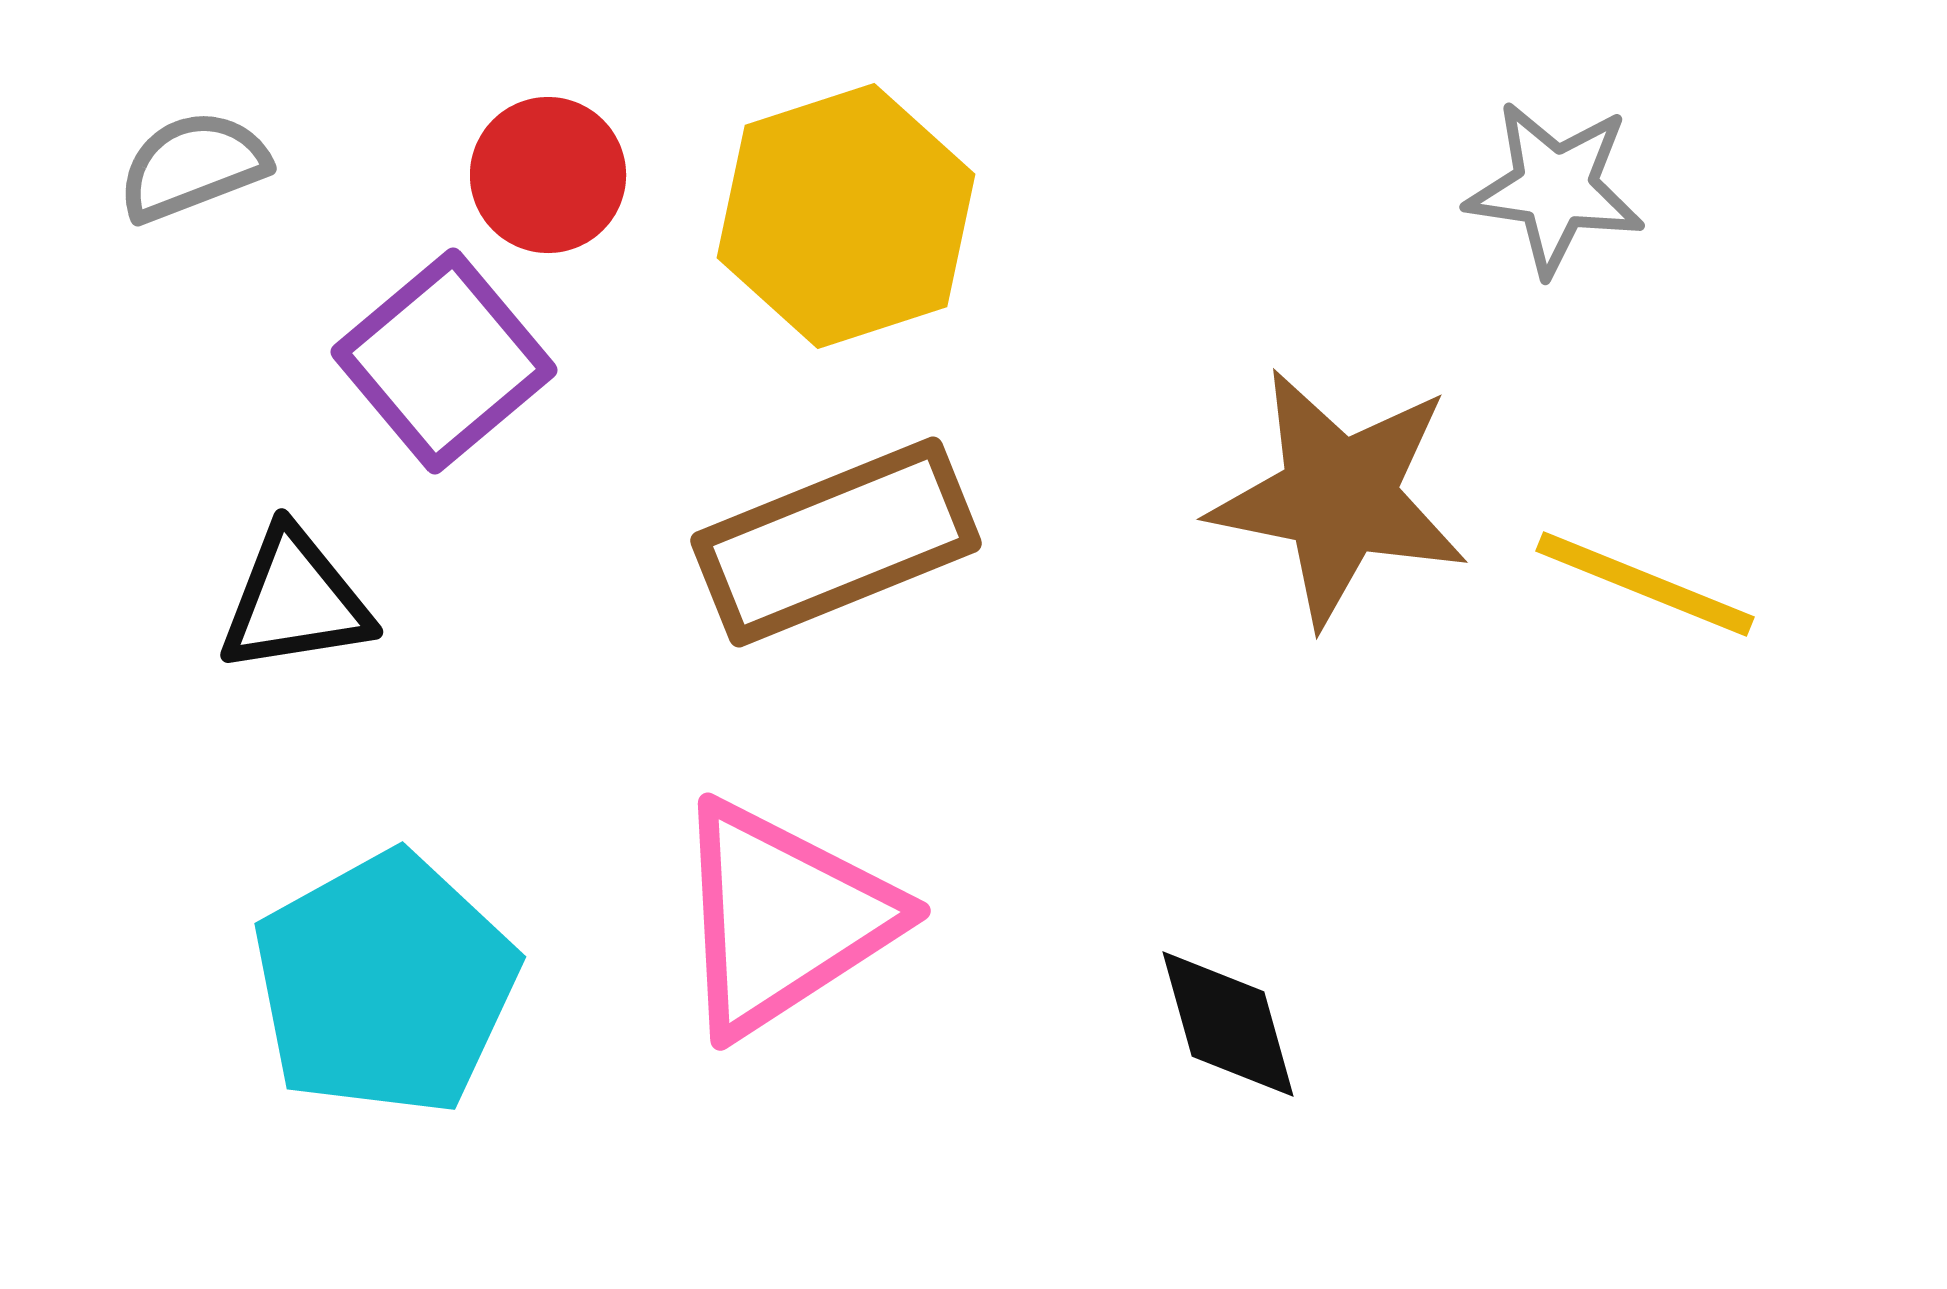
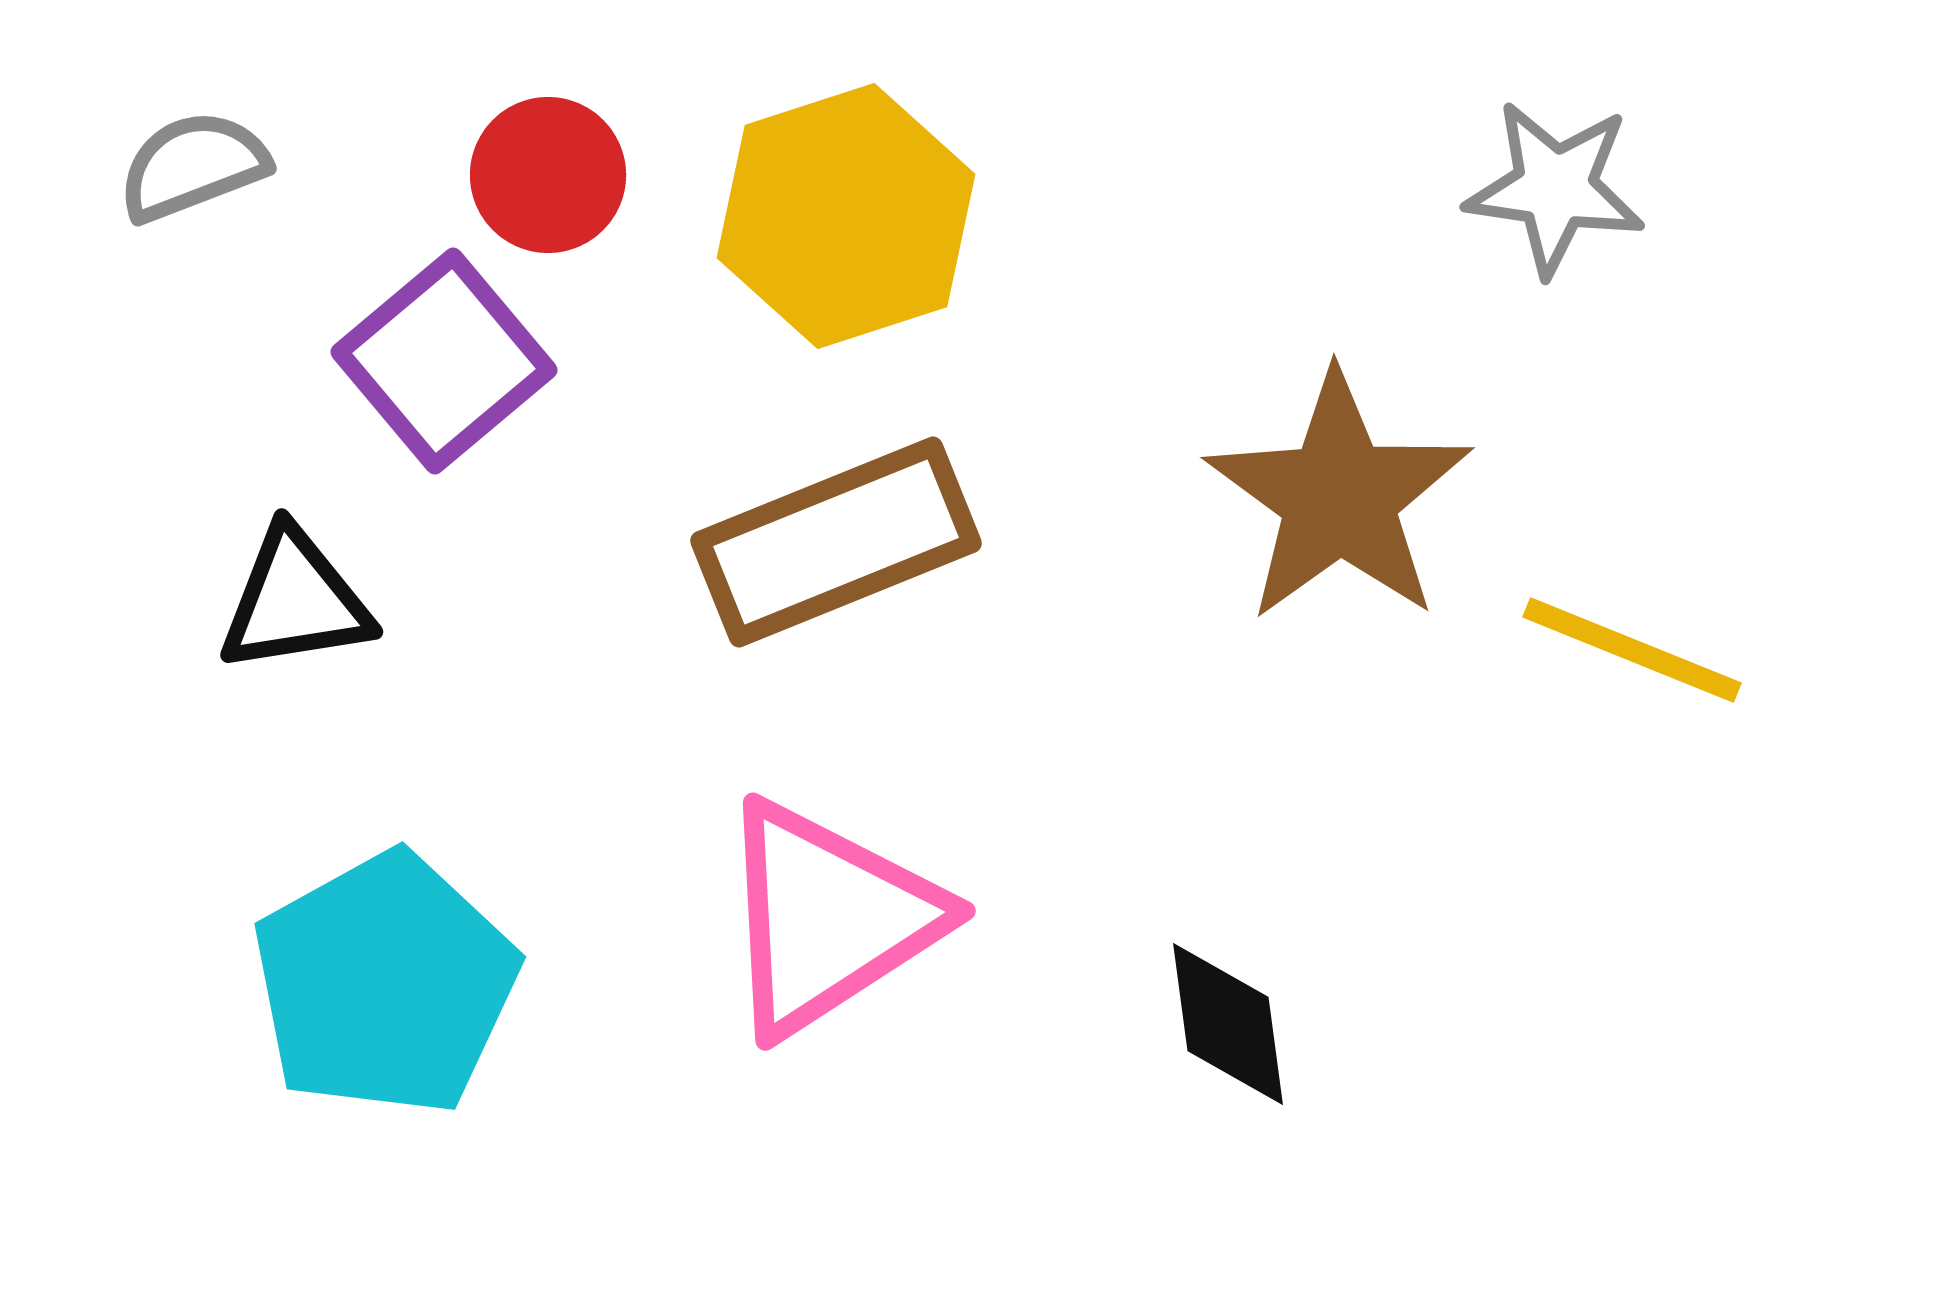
brown star: rotated 25 degrees clockwise
yellow line: moved 13 px left, 66 px down
pink triangle: moved 45 px right
black diamond: rotated 8 degrees clockwise
